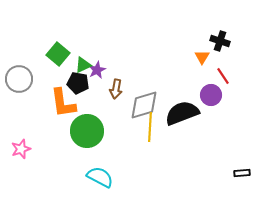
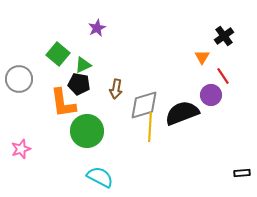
black cross: moved 4 px right, 5 px up; rotated 36 degrees clockwise
purple star: moved 42 px up
black pentagon: moved 1 px right, 1 px down
